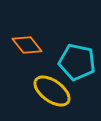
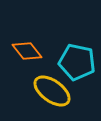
orange diamond: moved 6 px down
